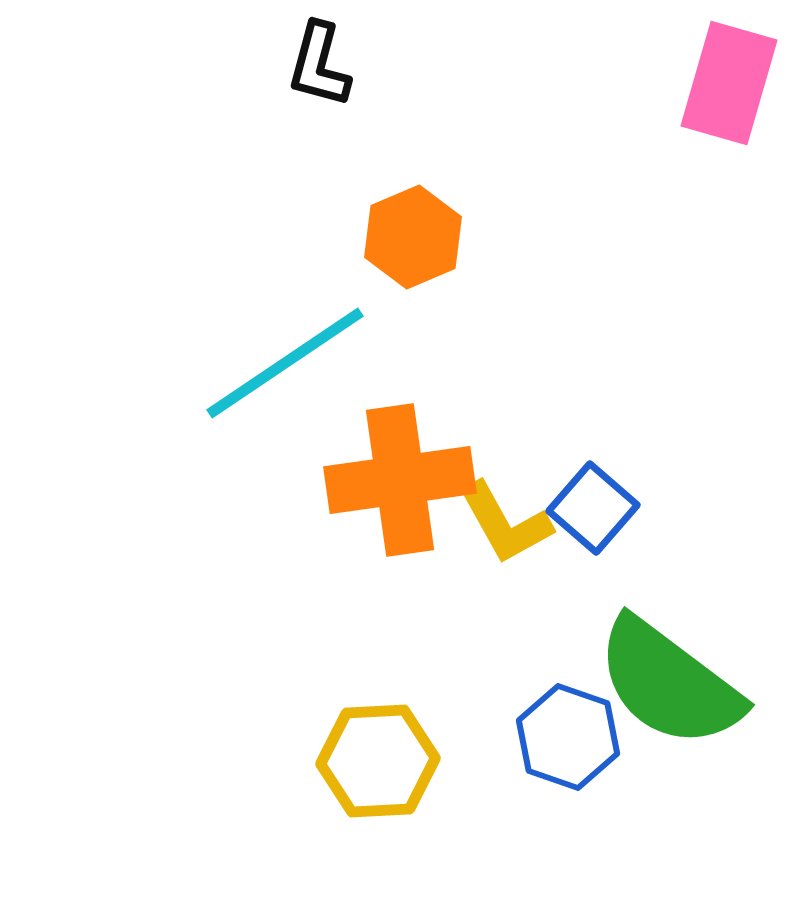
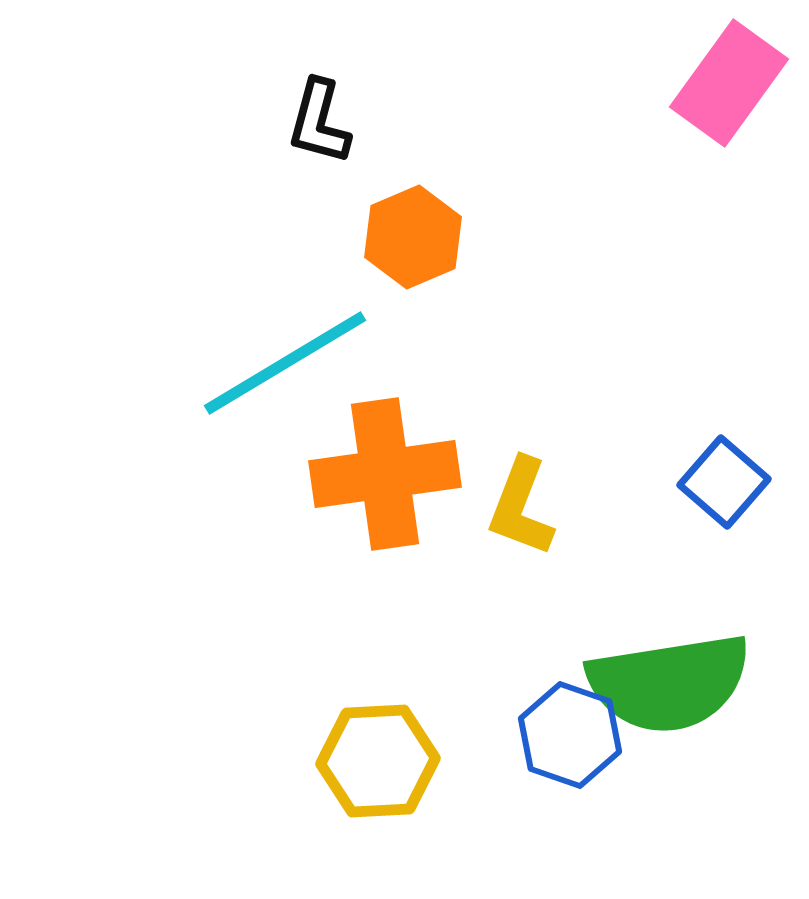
black L-shape: moved 57 px down
pink rectangle: rotated 20 degrees clockwise
cyan line: rotated 3 degrees clockwise
orange cross: moved 15 px left, 6 px up
blue square: moved 131 px right, 26 px up
yellow L-shape: moved 16 px right, 16 px up; rotated 50 degrees clockwise
green semicircle: rotated 46 degrees counterclockwise
blue hexagon: moved 2 px right, 2 px up
